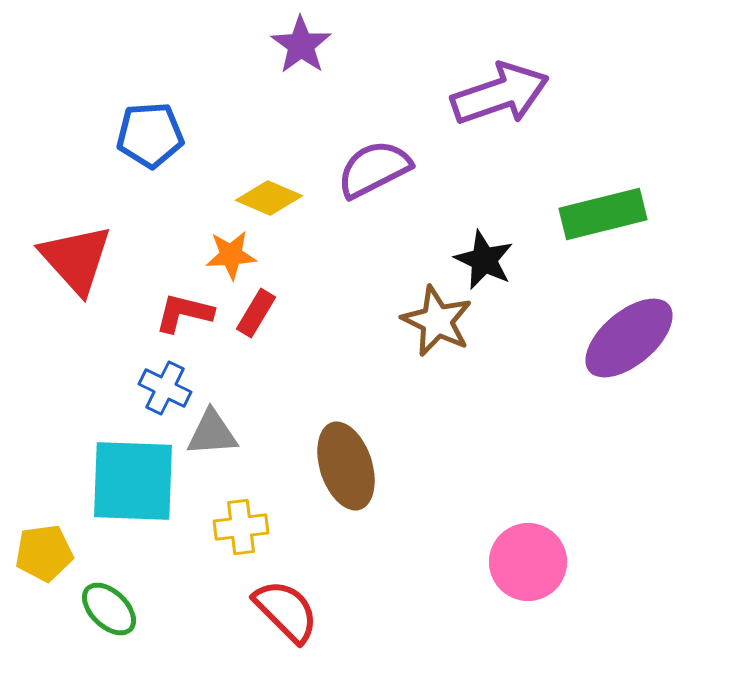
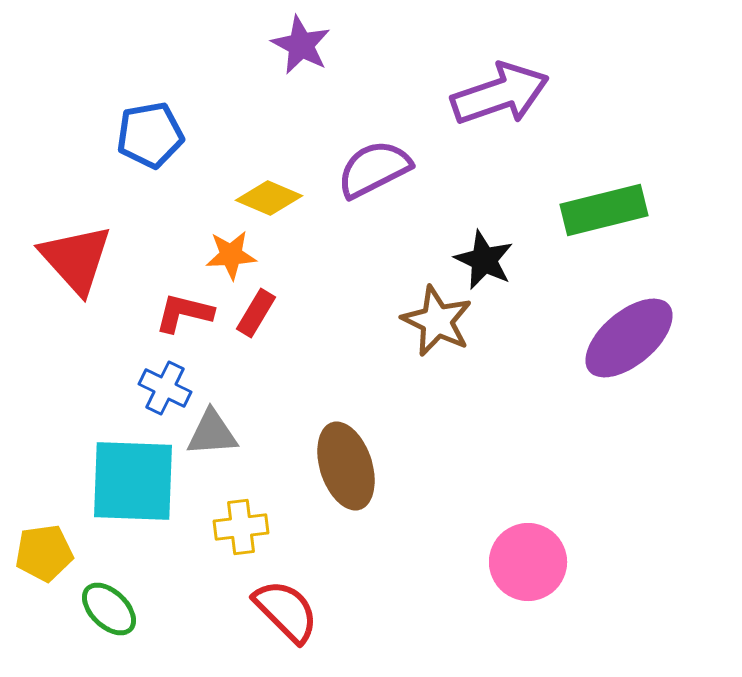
purple star: rotated 8 degrees counterclockwise
blue pentagon: rotated 6 degrees counterclockwise
green rectangle: moved 1 px right, 4 px up
